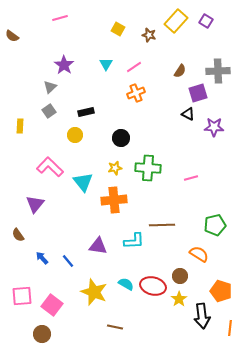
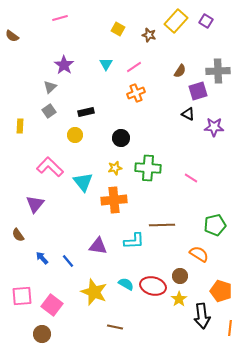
purple square at (198, 93): moved 2 px up
pink line at (191, 178): rotated 48 degrees clockwise
